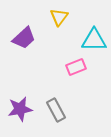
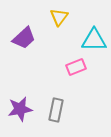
gray rectangle: rotated 40 degrees clockwise
